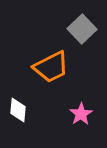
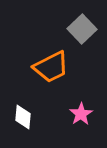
white diamond: moved 5 px right, 7 px down
